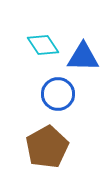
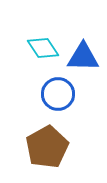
cyan diamond: moved 3 px down
